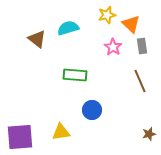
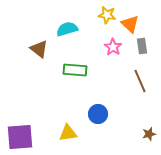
yellow star: rotated 24 degrees clockwise
orange triangle: moved 1 px left
cyan semicircle: moved 1 px left, 1 px down
brown triangle: moved 2 px right, 10 px down
green rectangle: moved 5 px up
blue circle: moved 6 px right, 4 px down
yellow triangle: moved 7 px right, 1 px down
